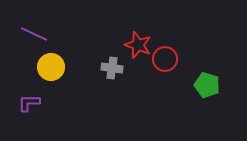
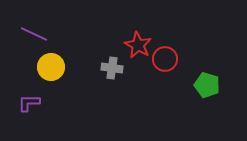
red star: rotated 8 degrees clockwise
